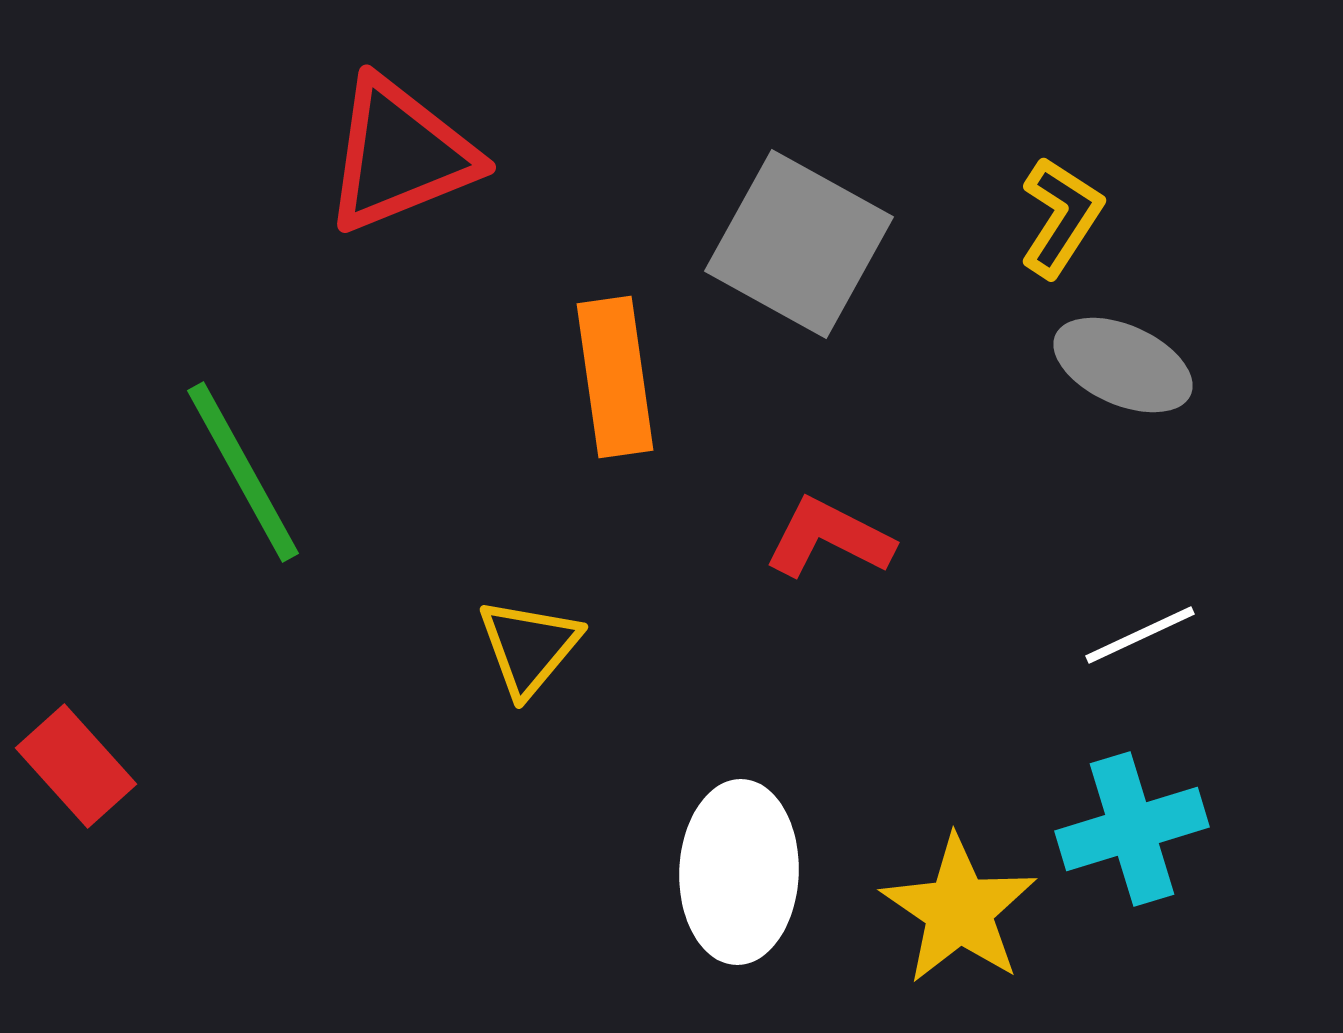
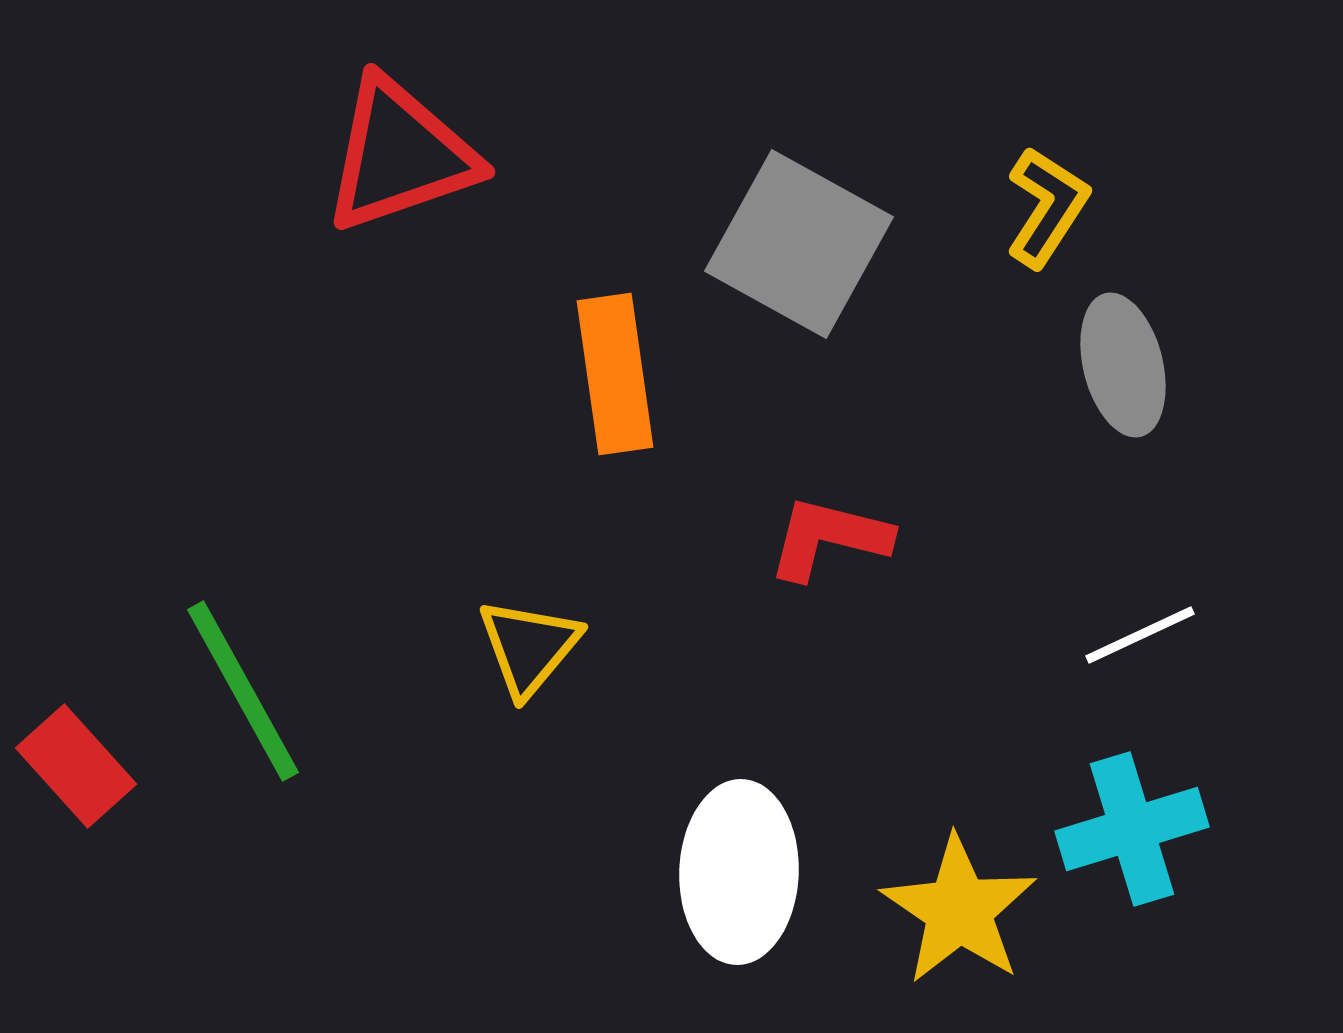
red triangle: rotated 3 degrees clockwise
yellow L-shape: moved 14 px left, 10 px up
gray ellipse: rotated 52 degrees clockwise
orange rectangle: moved 3 px up
green line: moved 219 px down
red L-shape: rotated 13 degrees counterclockwise
